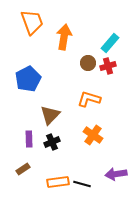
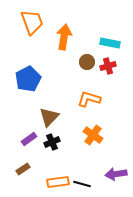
cyan rectangle: rotated 60 degrees clockwise
brown circle: moved 1 px left, 1 px up
brown triangle: moved 1 px left, 2 px down
purple rectangle: rotated 56 degrees clockwise
